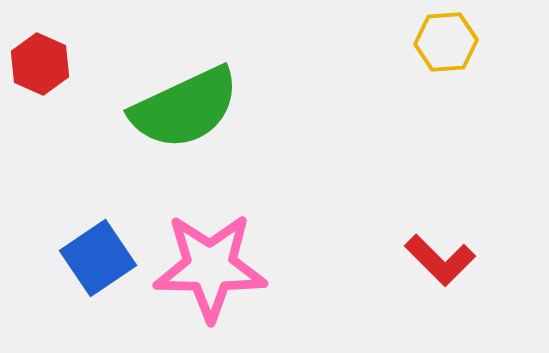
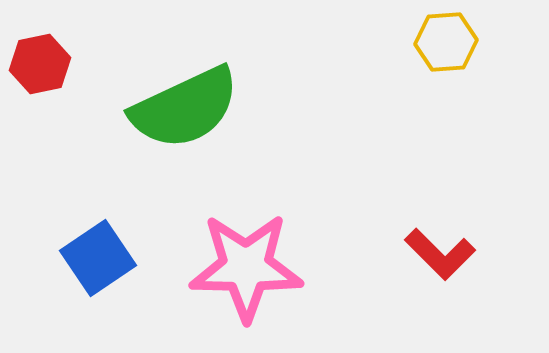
red hexagon: rotated 24 degrees clockwise
red L-shape: moved 6 px up
pink star: moved 36 px right
